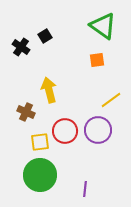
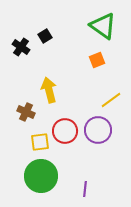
orange square: rotated 14 degrees counterclockwise
green circle: moved 1 px right, 1 px down
